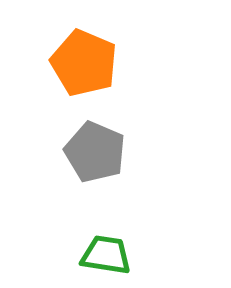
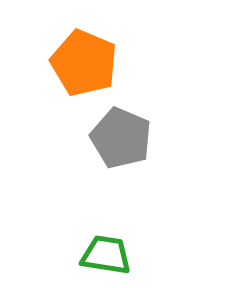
gray pentagon: moved 26 px right, 14 px up
